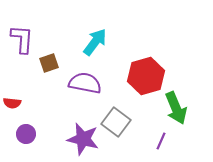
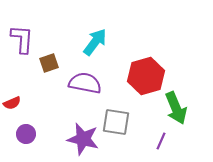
red semicircle: rotated 30 degrees counterclockwise
gray square: rotated 28 degrees counterclockwise
